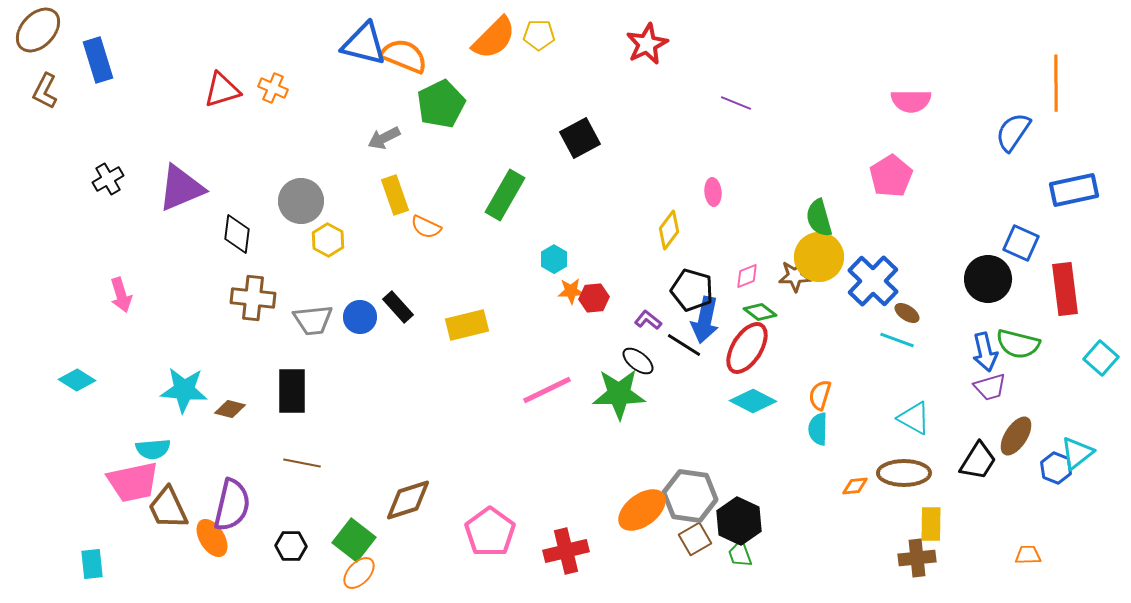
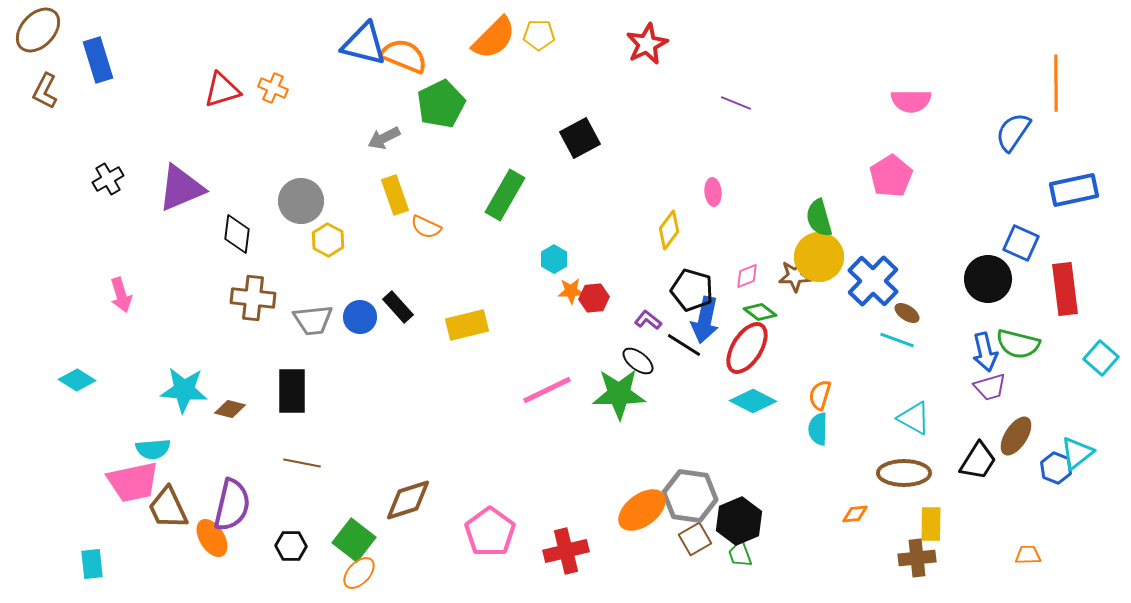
orange diamond at (855, 486): moved 28 px down
black hexagon at (739, 521): rotated 12 degrees clockwise
